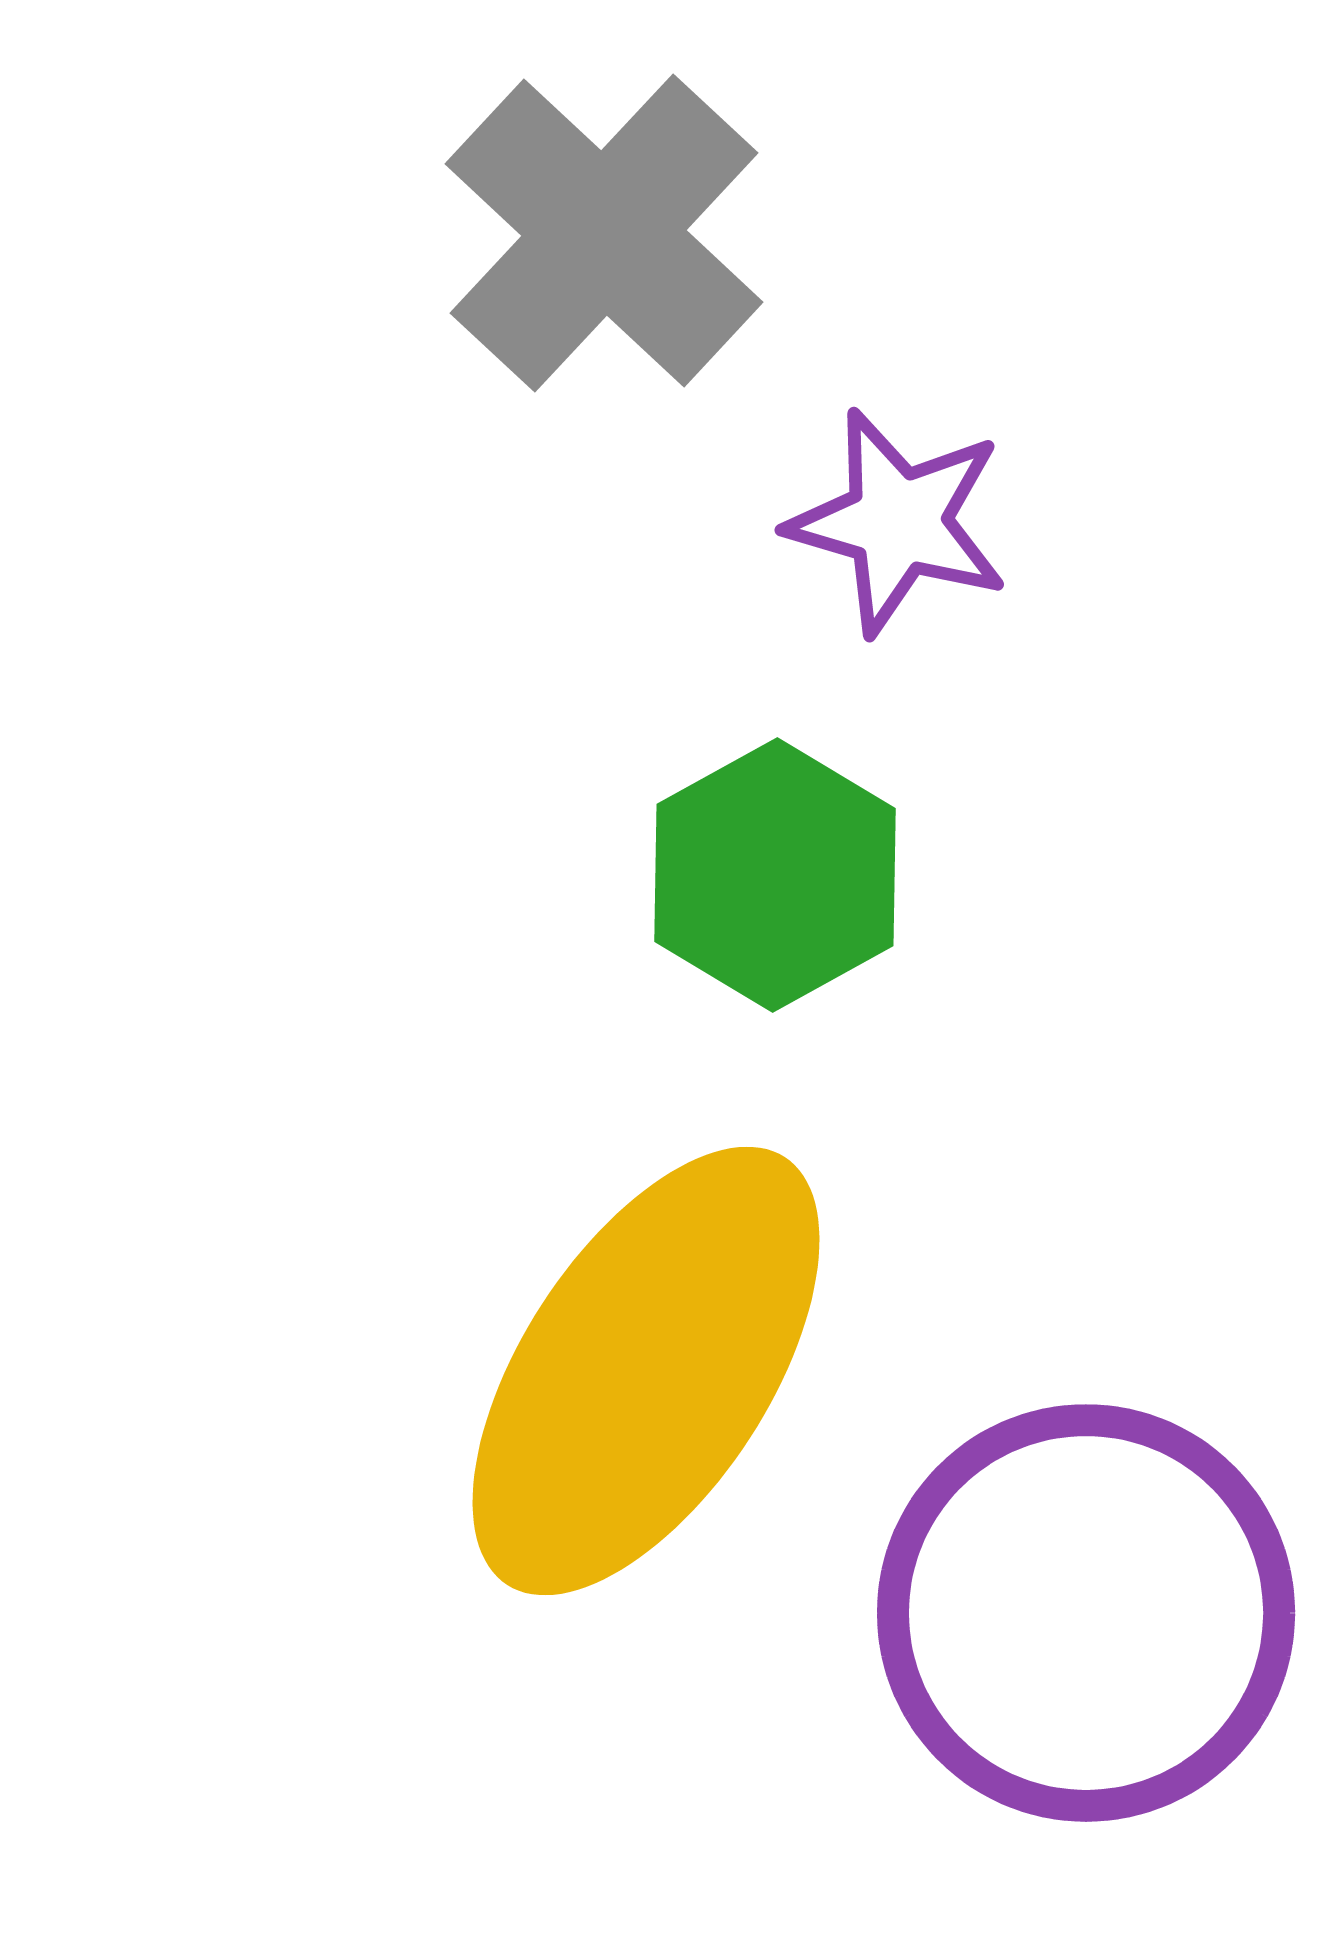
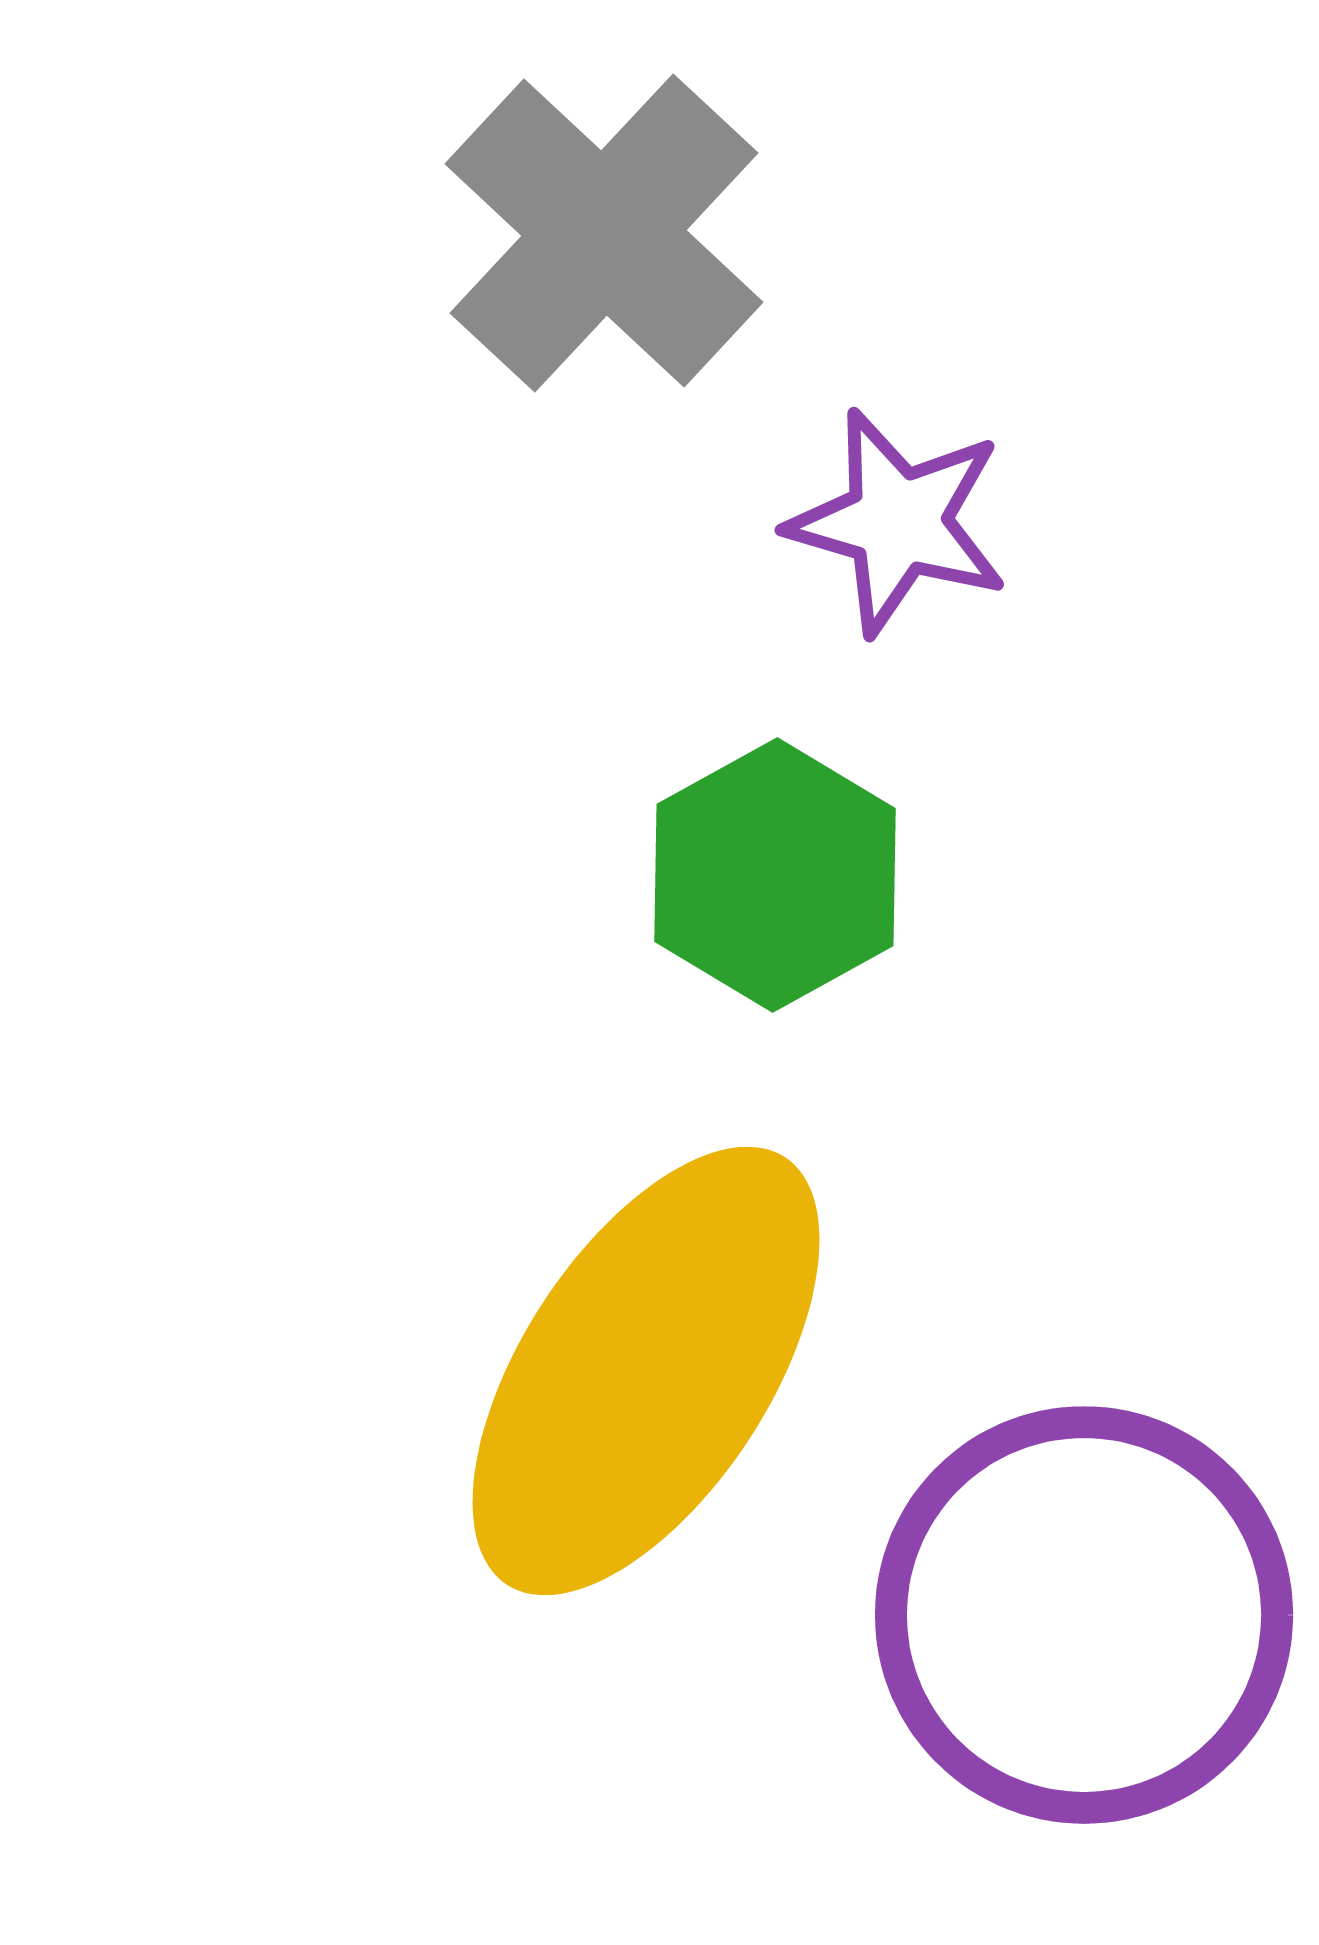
purple circle: moved 2 px left, 2 px down
